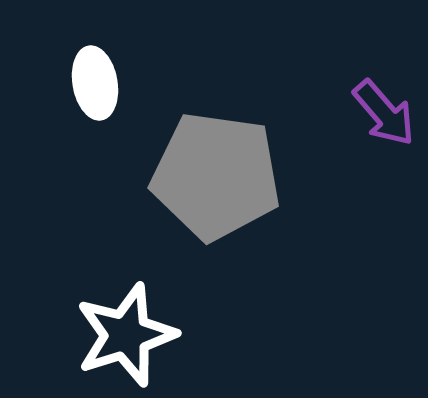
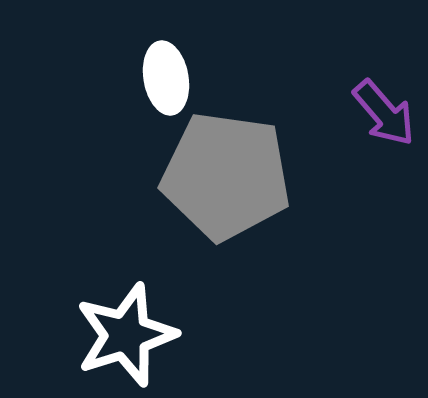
white ellipse: moved 71 px right, 5 px up
gray pentagon: moved 10 px right
